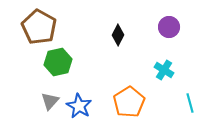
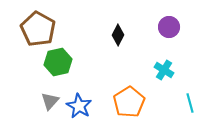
brown pentagon: moved 1 px left, 2 px down
